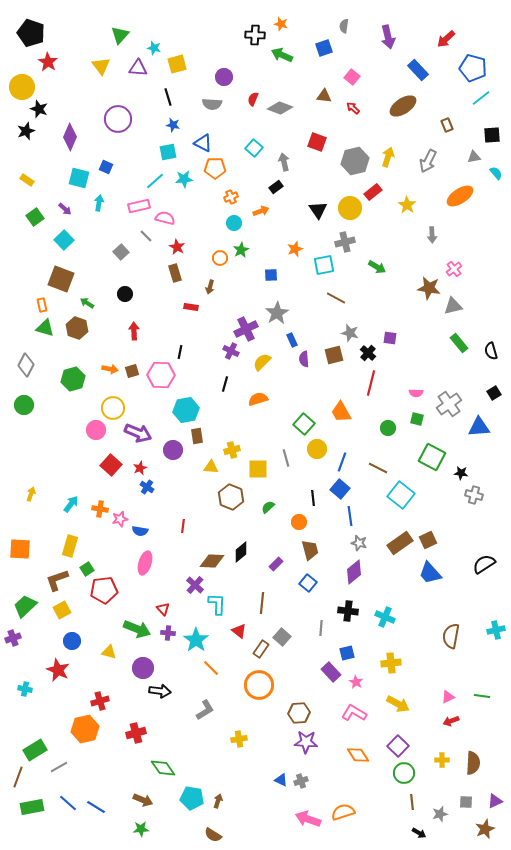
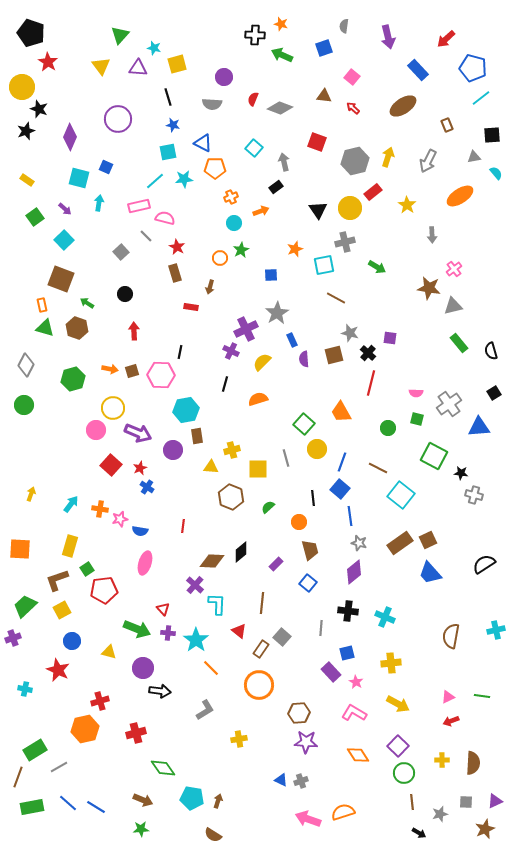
green square at (432, 457): moved 2 px right, 1 px up
